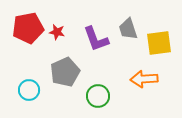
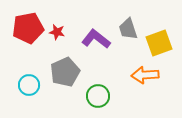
purple L-shape: rotated 148 degrees clockwise
yellow square: rotated 12 degrees counterclockwise
orange arrow: moved 1 px right, 4 px up
cyan circle: moved 5 px up
